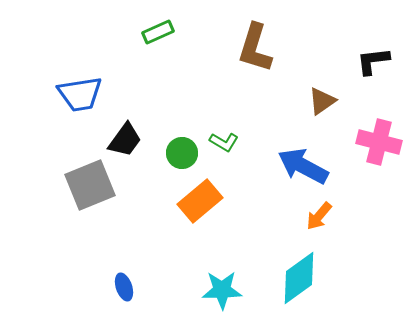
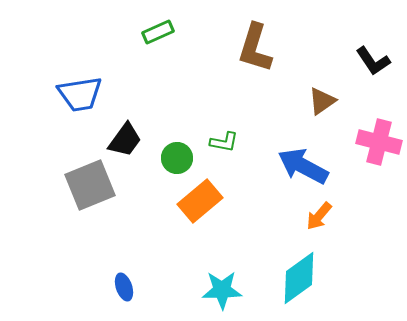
black L-shape: rotated 117 degrees counterclockwise
green L-shape: rotated 20 degrees counterclockwise
green circle: moved 5 px left, 5 px down
